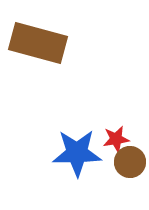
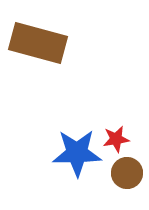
brown circle: moved 3 px left, 11 px down
